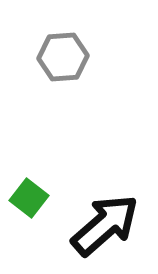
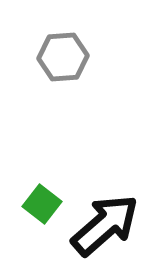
green square: moved 13 px right, 6 px down
